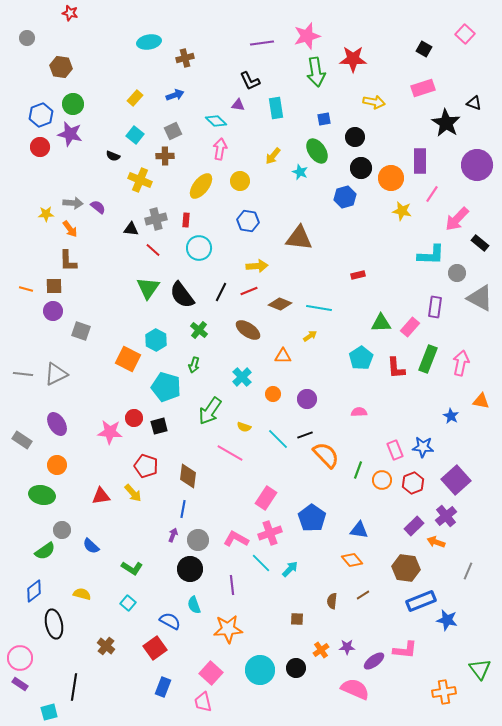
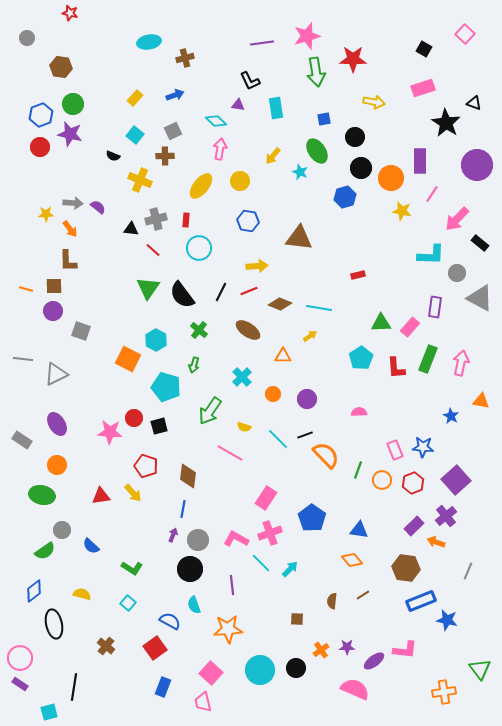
gray line at (23, 374): moved 15 px up
